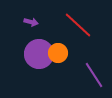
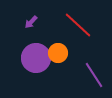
purple arrow: rotated 120 degrees clockwise
purple circle: moved 3 px left, 4 px down
